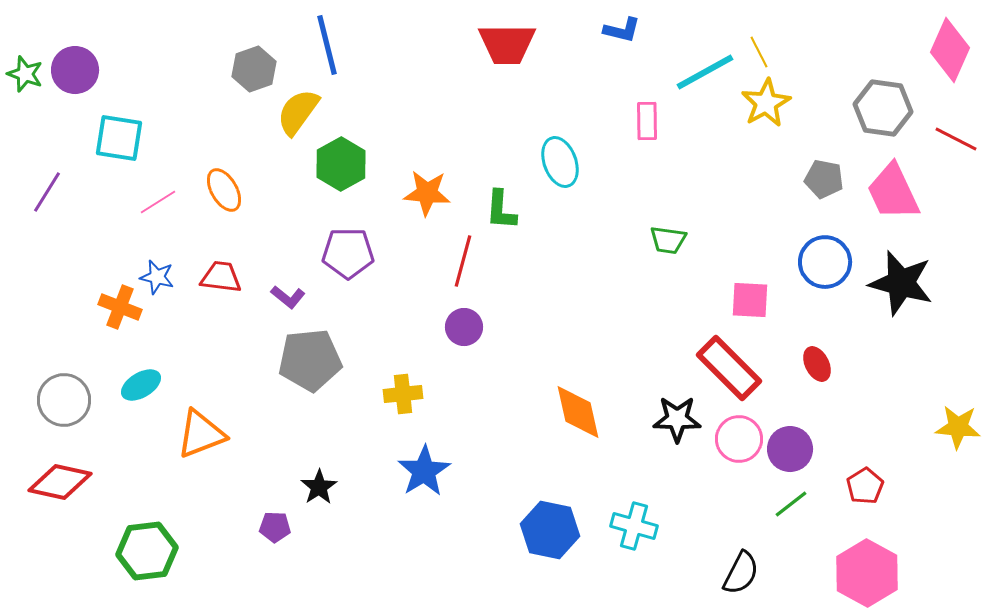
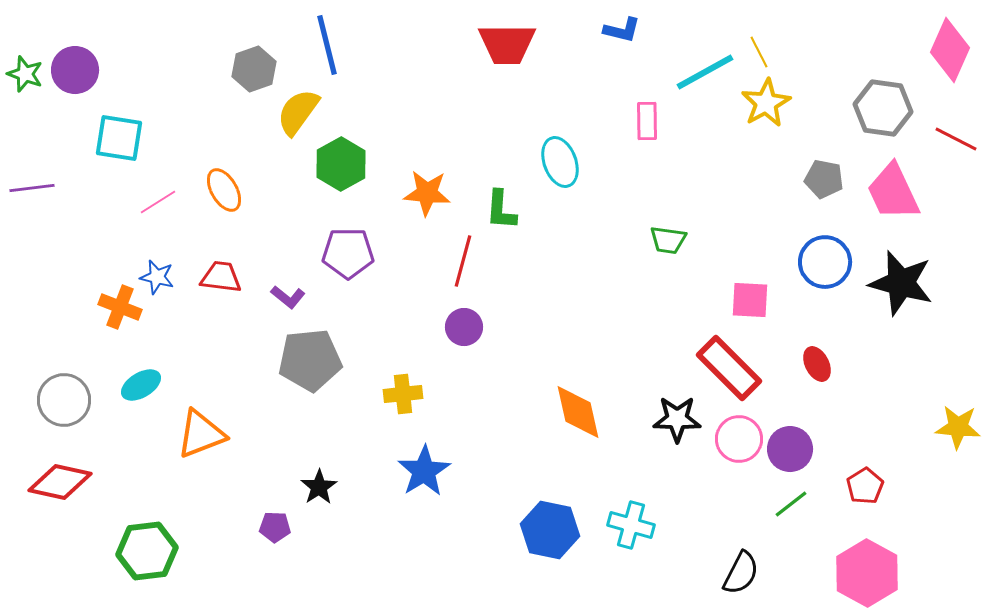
purple line at (47, 192): moved 15 px left, 4 px up; rotated 51 degrees clockwise
cyan cross at (634, 526): moved 3 px left, 1 px up
